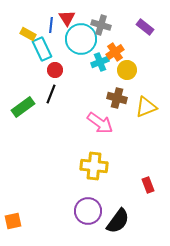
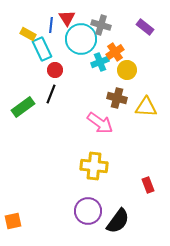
yellow triangle: rotated 25 degrees clockwise
